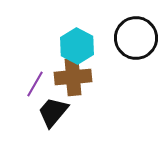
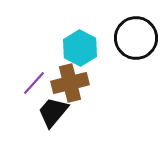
cyan hexagon: moved 3 px right, 2 px down
brown cross: moved 3 px left, 6 px down; rotated 9 degrees counterclockwise
purple line: moved 1 px left, 1 px up; rotated 12 degrees clockwise
